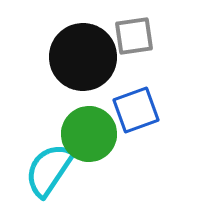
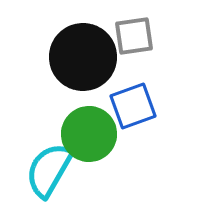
blue square: moved 3 px left, 4 px up
cyan semicircle: rotated 4 degrees counterclockwise
